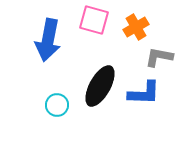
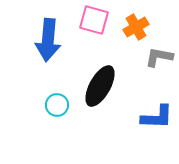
blue arrow: rotated 6 degrees counterclockwise
blue L-shape: moved 13 px right, 24 px down
